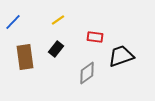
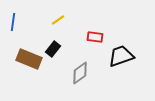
blue line: rotated 36 degrees counterclockwise
black rectangle: moved 3 px left
brown rectangle: moved 4 px right, 2 px down; rotated 60 degrees counterclockwise
gray diamond: moved 7 px left
